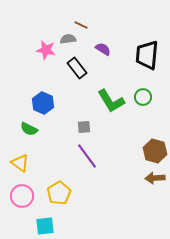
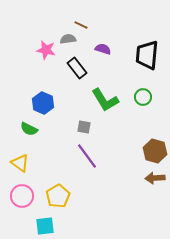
purple semicircle: rotated 14 degrees counterclockwise
green L-shape: moved 6 px left, 1 px up
gray square: rotated 16 degrees clockwise
yellow pentagon: moved 1 px left, 3 px down
